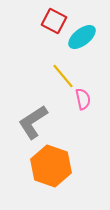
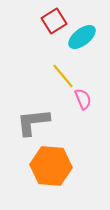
red square: rotated 30 degrees clockwise
pink semicircle: rotated 10 degrees counterclockwise
gray L-shape: rotated 27 degrees clockwise
orange hexagon: rotated 15 degrees counterclockwise
